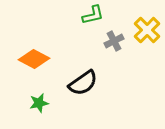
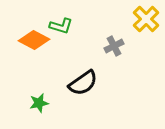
green L-shape: moved 32 px left, 11 px down; rotated 30 degrees clockwise
yellow cross: moved 1 px left, 11 px up
gray cross: moved 5 px down
orange diamond: moved 19 px up
